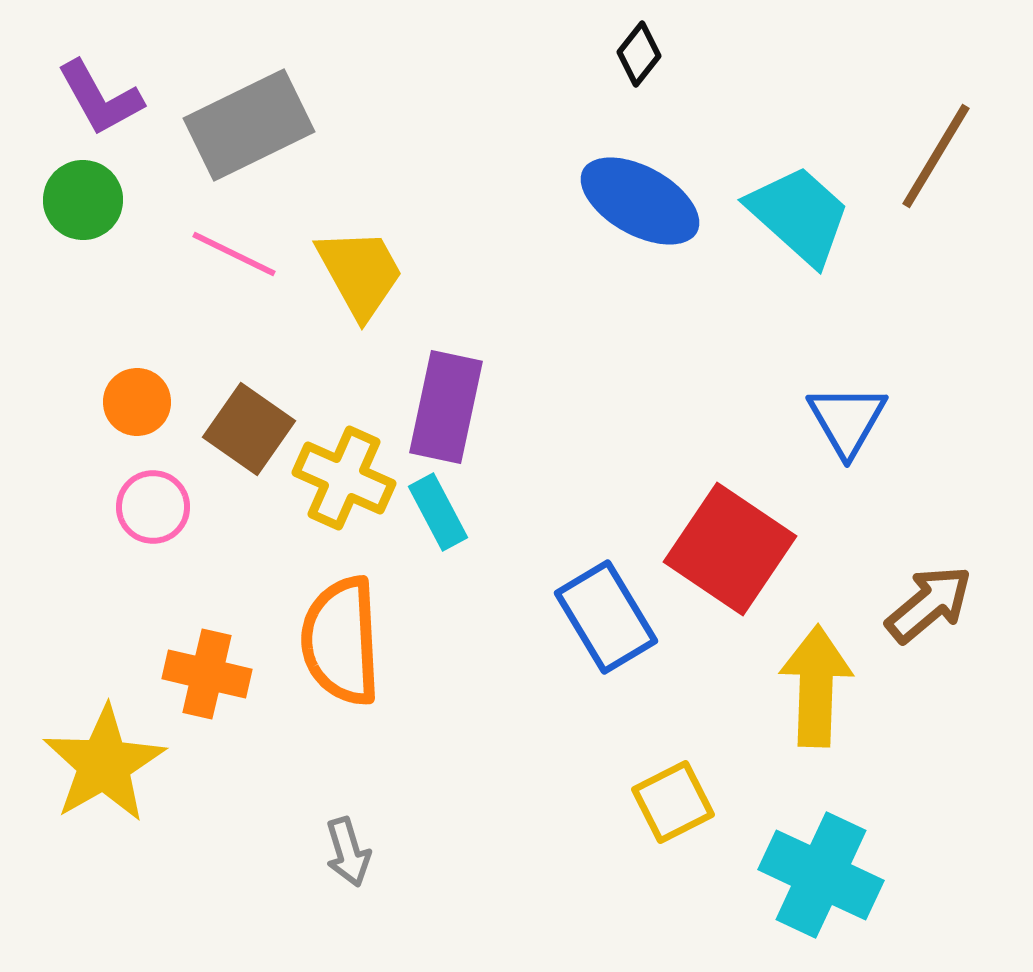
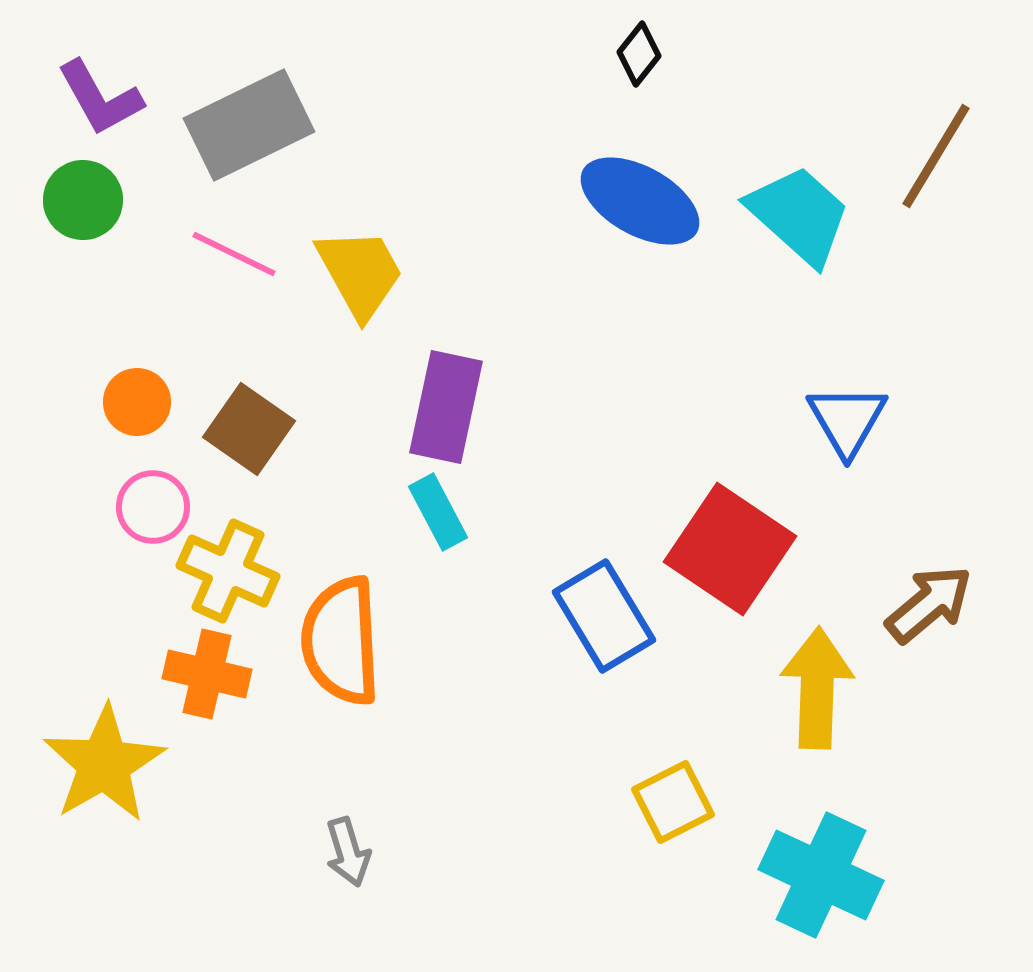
yellow cross: moved 116 px left, 93 px down
blue rectangle: moved 2 px left, 1 px up
yellow arrow: moved 1 px right, 2 px down
